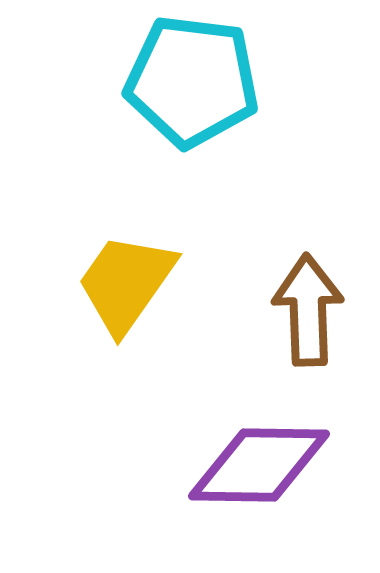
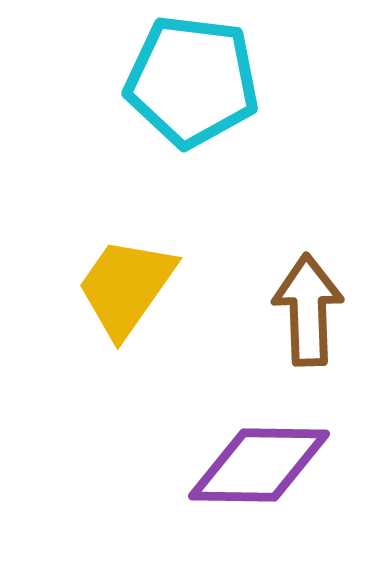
yellow trapezoid: moved 4 px down
